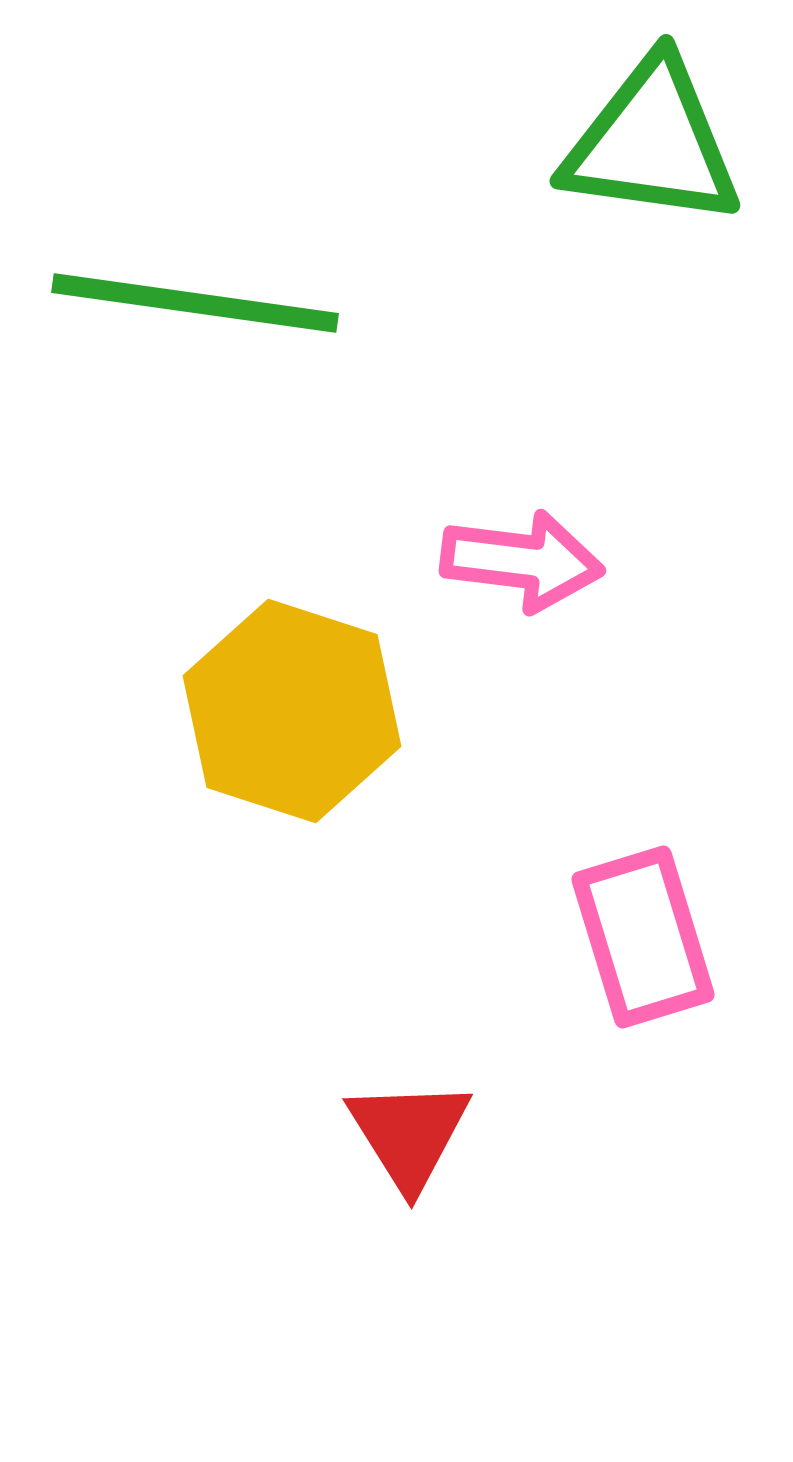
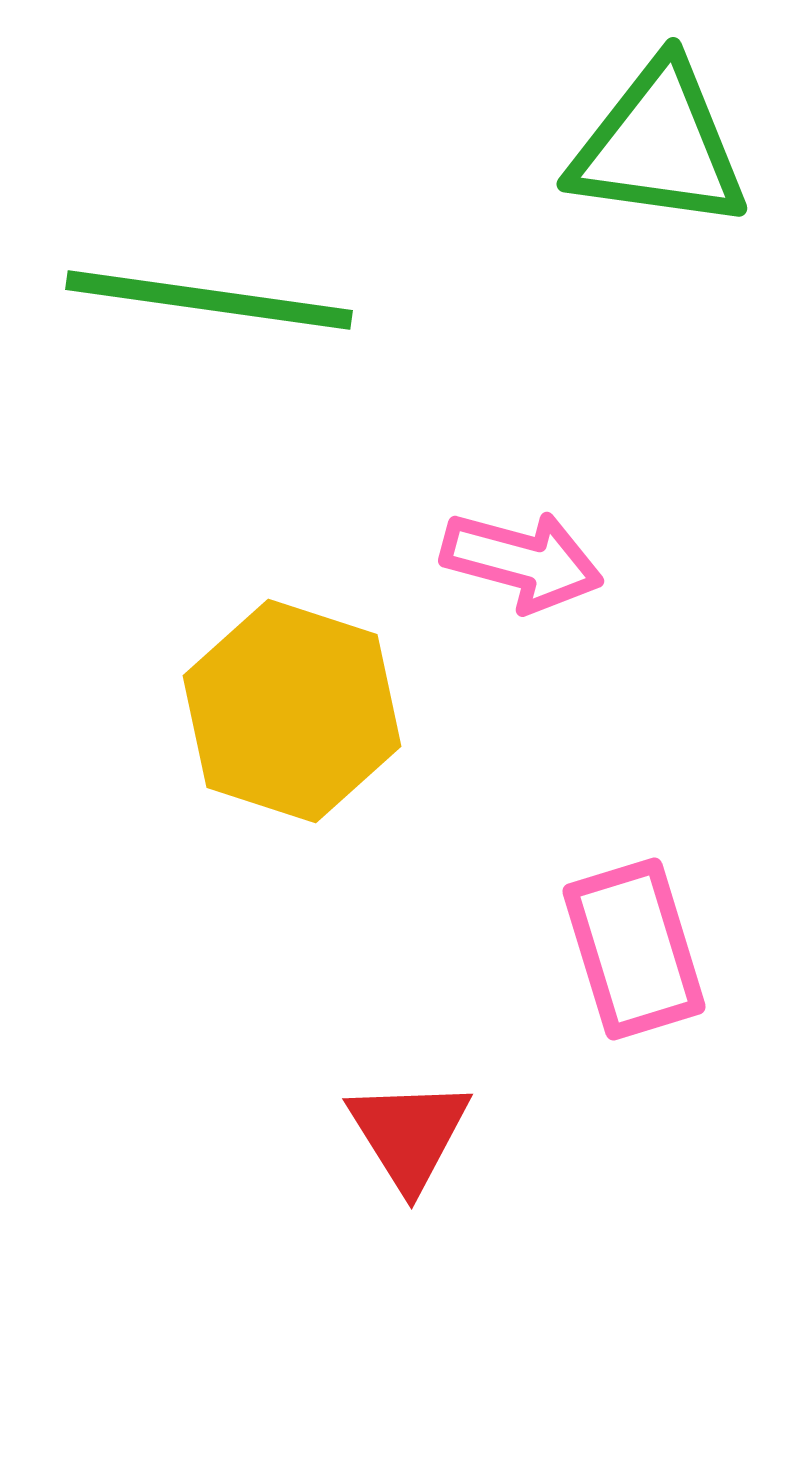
green triangle: moved 7 px right, 3 px down
green line: moved 14 px right, 3 px up
pink arrow: rotated 8 degrees clockwise
pink rectangle: moved 9 px left, 12 px down
